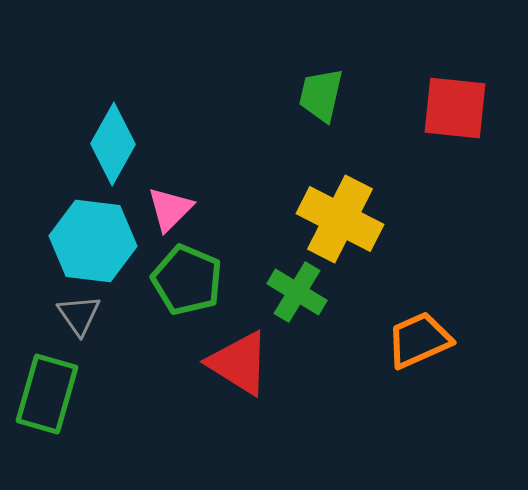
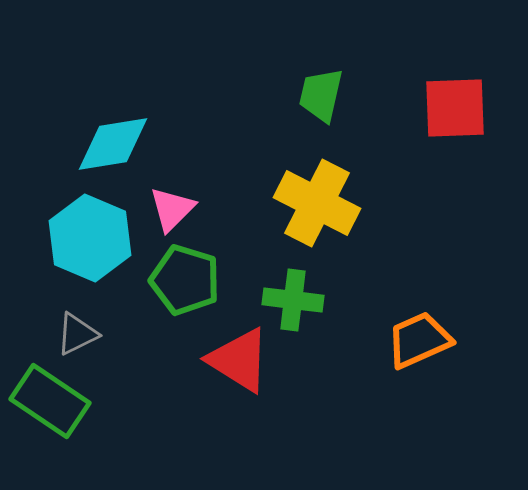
red square: rotated 8 degrees counterclockwise
cyan diamond: rotated 52 degrees clockwise
pink triangle: moved 2 px right
yellow cross: moved 23 px left, 16 px up
cyan hexagon: moved 3 px left, 3 px up; rotated 16 degrees clockwise
green pentagon: moved 2 px left; rotated 6 degrees counterclockwise
green cross: moved 4 px left, 8 px down; rotated 24 degrees counterclockwise
gray triangle: moved 2 px left, 19 px down; rotated 39 degrees clockwise
red triangle: moved 3 px up
green rectangle: moved 3 px right, 7 px down; rotated 72 degrees counterclockwise
